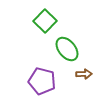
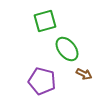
green square: rotated 30 degrees clockwise
brown arrow: rotated 28 degrees clockwise
